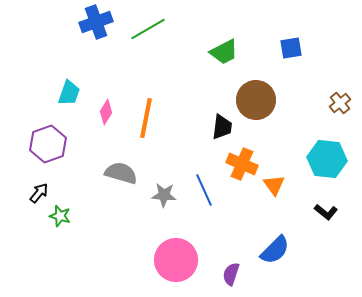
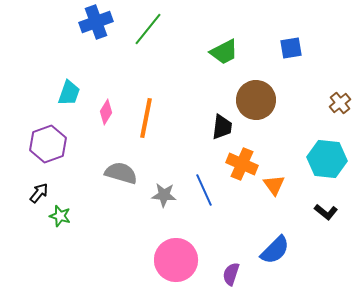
green line: rotated 21 degrees counterclockwise
